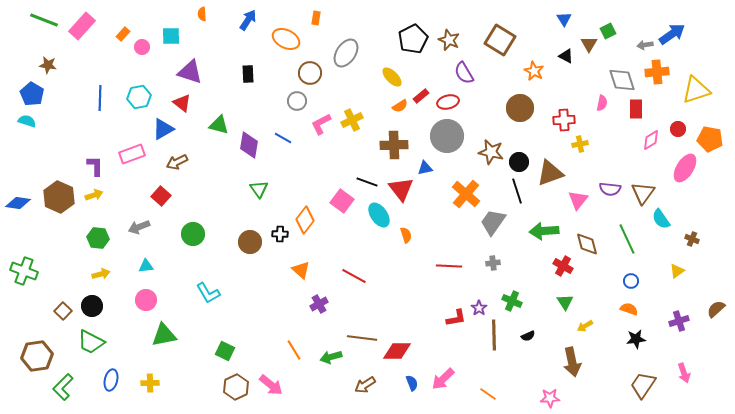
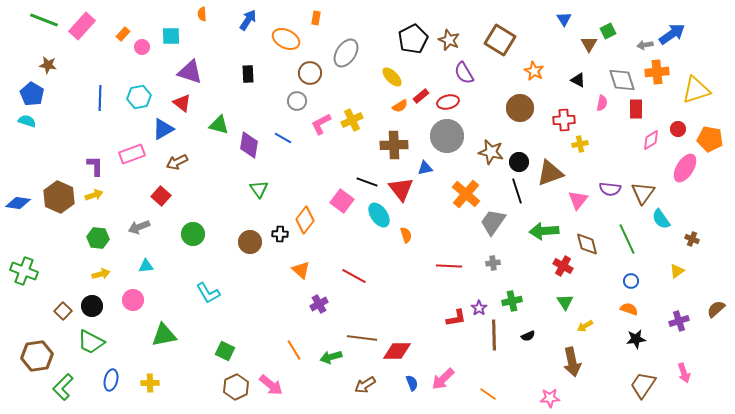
black triangle at (566, 56): moved 12 px right, 24 px down
pink circle at (146, 300): moved 13 px left
green cross at (512, 301): rotated 36 degrees counterclockwise
